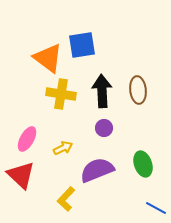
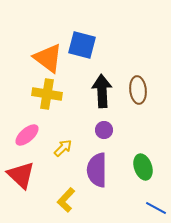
blue square: rotated 24 degrees clockwise
yellow cross: moved 14 px left
purple circle: moved 2 px down
pink ellipse: moved 4 px up; rotated 20 degrees clockwise
yellow arrow: rotated 18 degrees counterclockwise
green ellipse: moved 3 px down
purple semicircle: rotated 68 degrees counterclockwise
yellow L-shape: moved 1 px down
